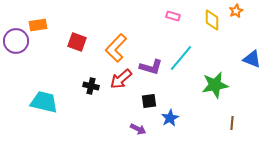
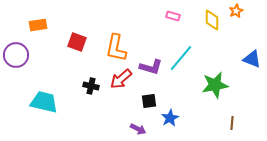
purple circle: moved 14 px down
orange L-shape: rotated 32 degrees counterclockwise
